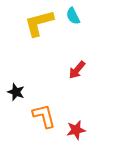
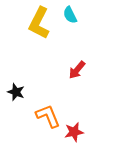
cyan semicircle: moved 3 px left, 1 px up
yellow L-shape: rotated 48 degrees counterclockwise
orange L-shape: moved 4 px right; rotated 8 degrees counterclockwise
red star: moved 2 px left, 2 px down
